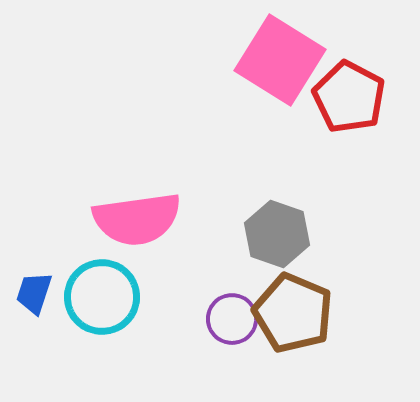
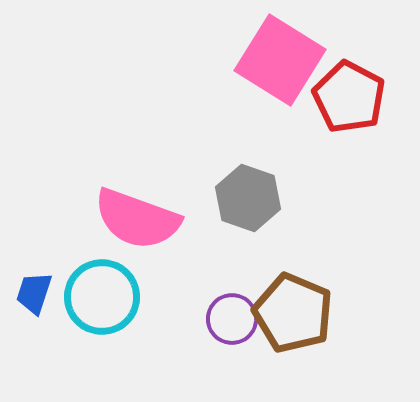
pink semicircle: rotated 28 degrees clockwise
gray hexagon: moved 29 px left, 36 px up
